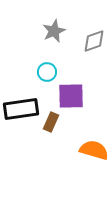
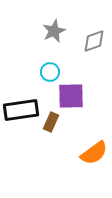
cyan circle: moved 3 px right
black rectangle: moved 1 px down
orange semicircle: moved 3 px down; rotated 128 degrees clockwise
